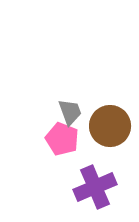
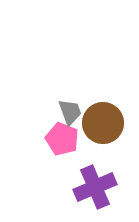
brown circle: moved 7 px left, 3 px up
